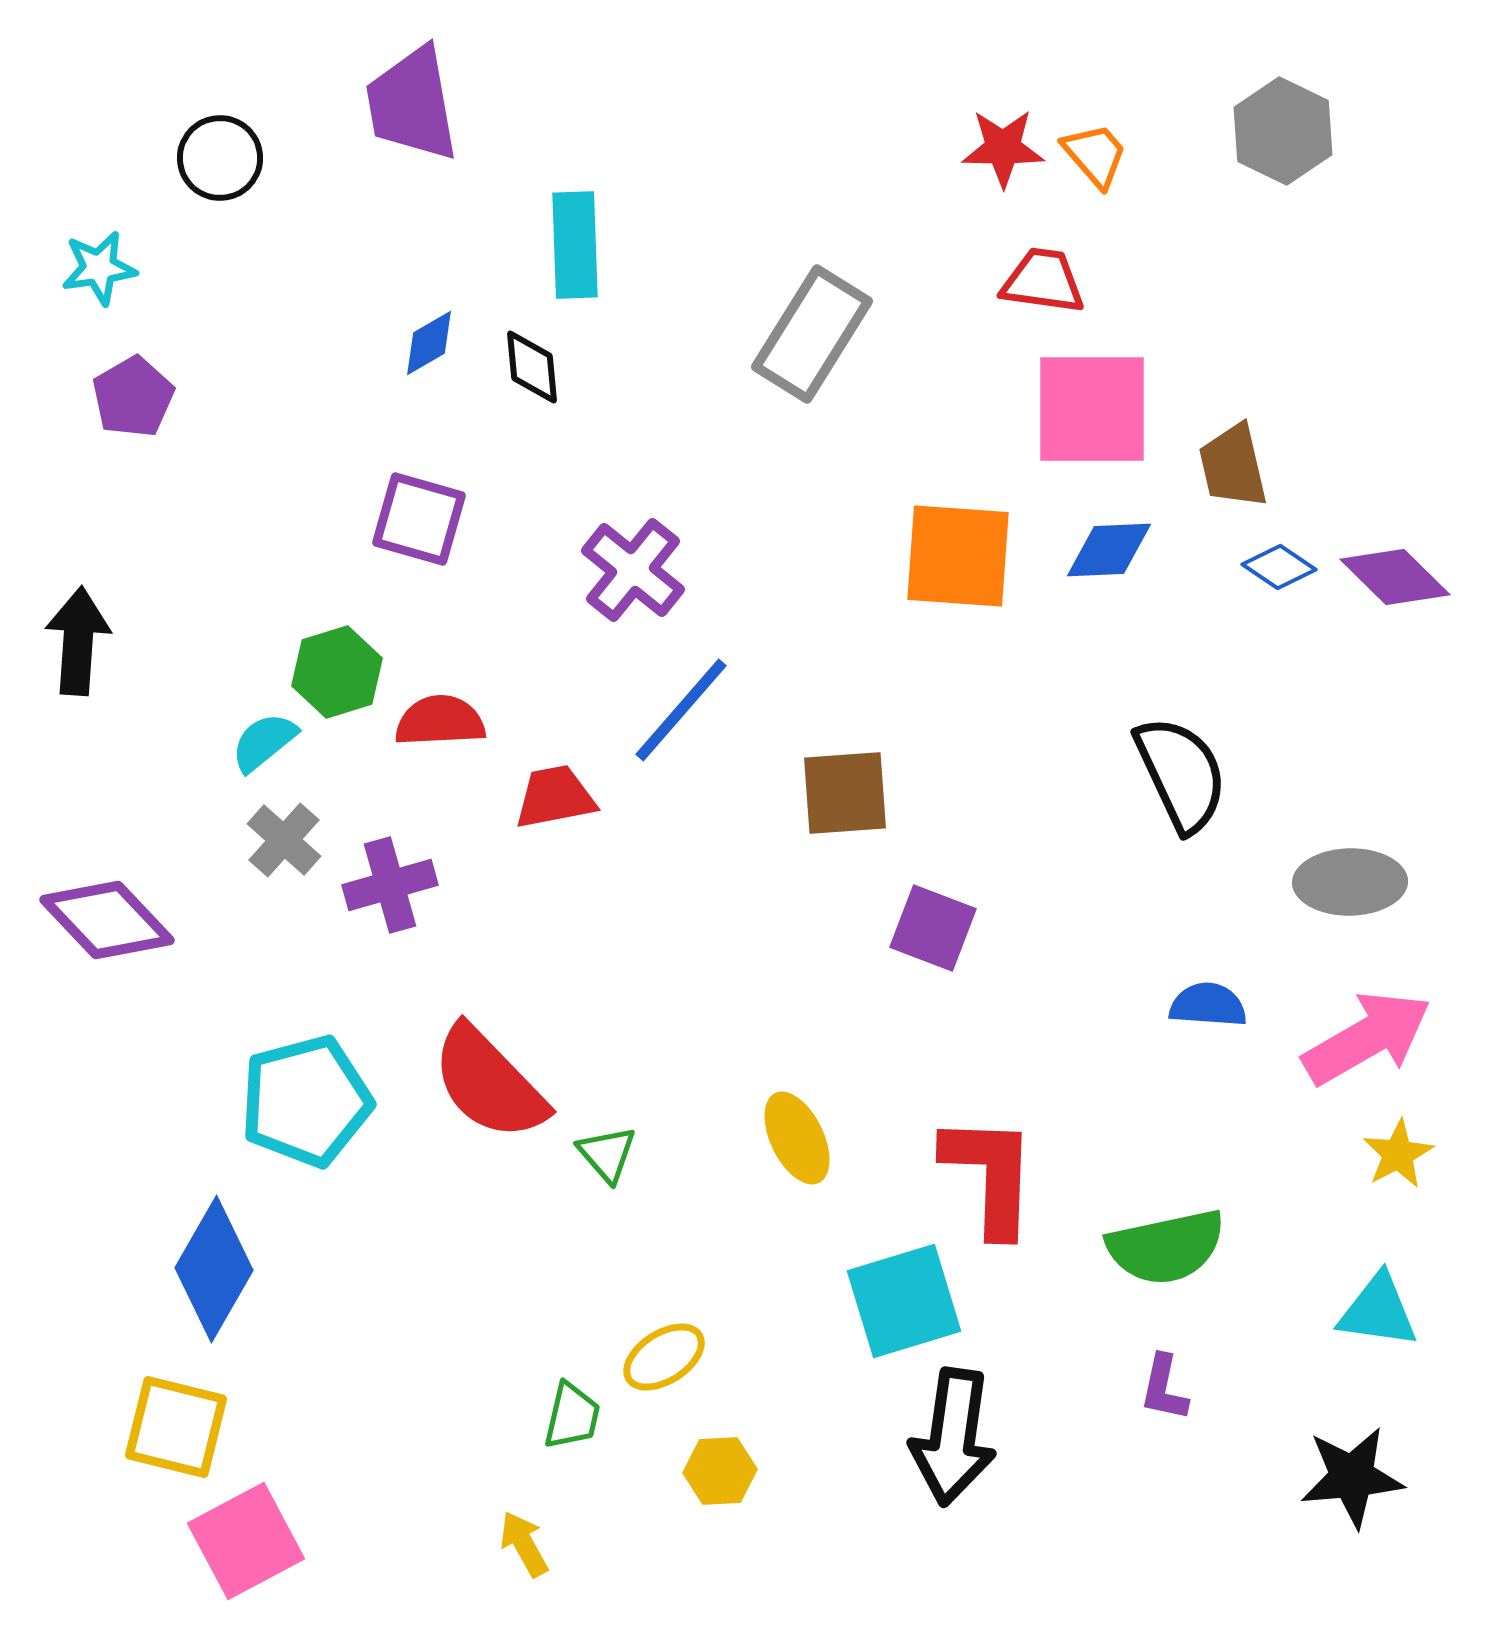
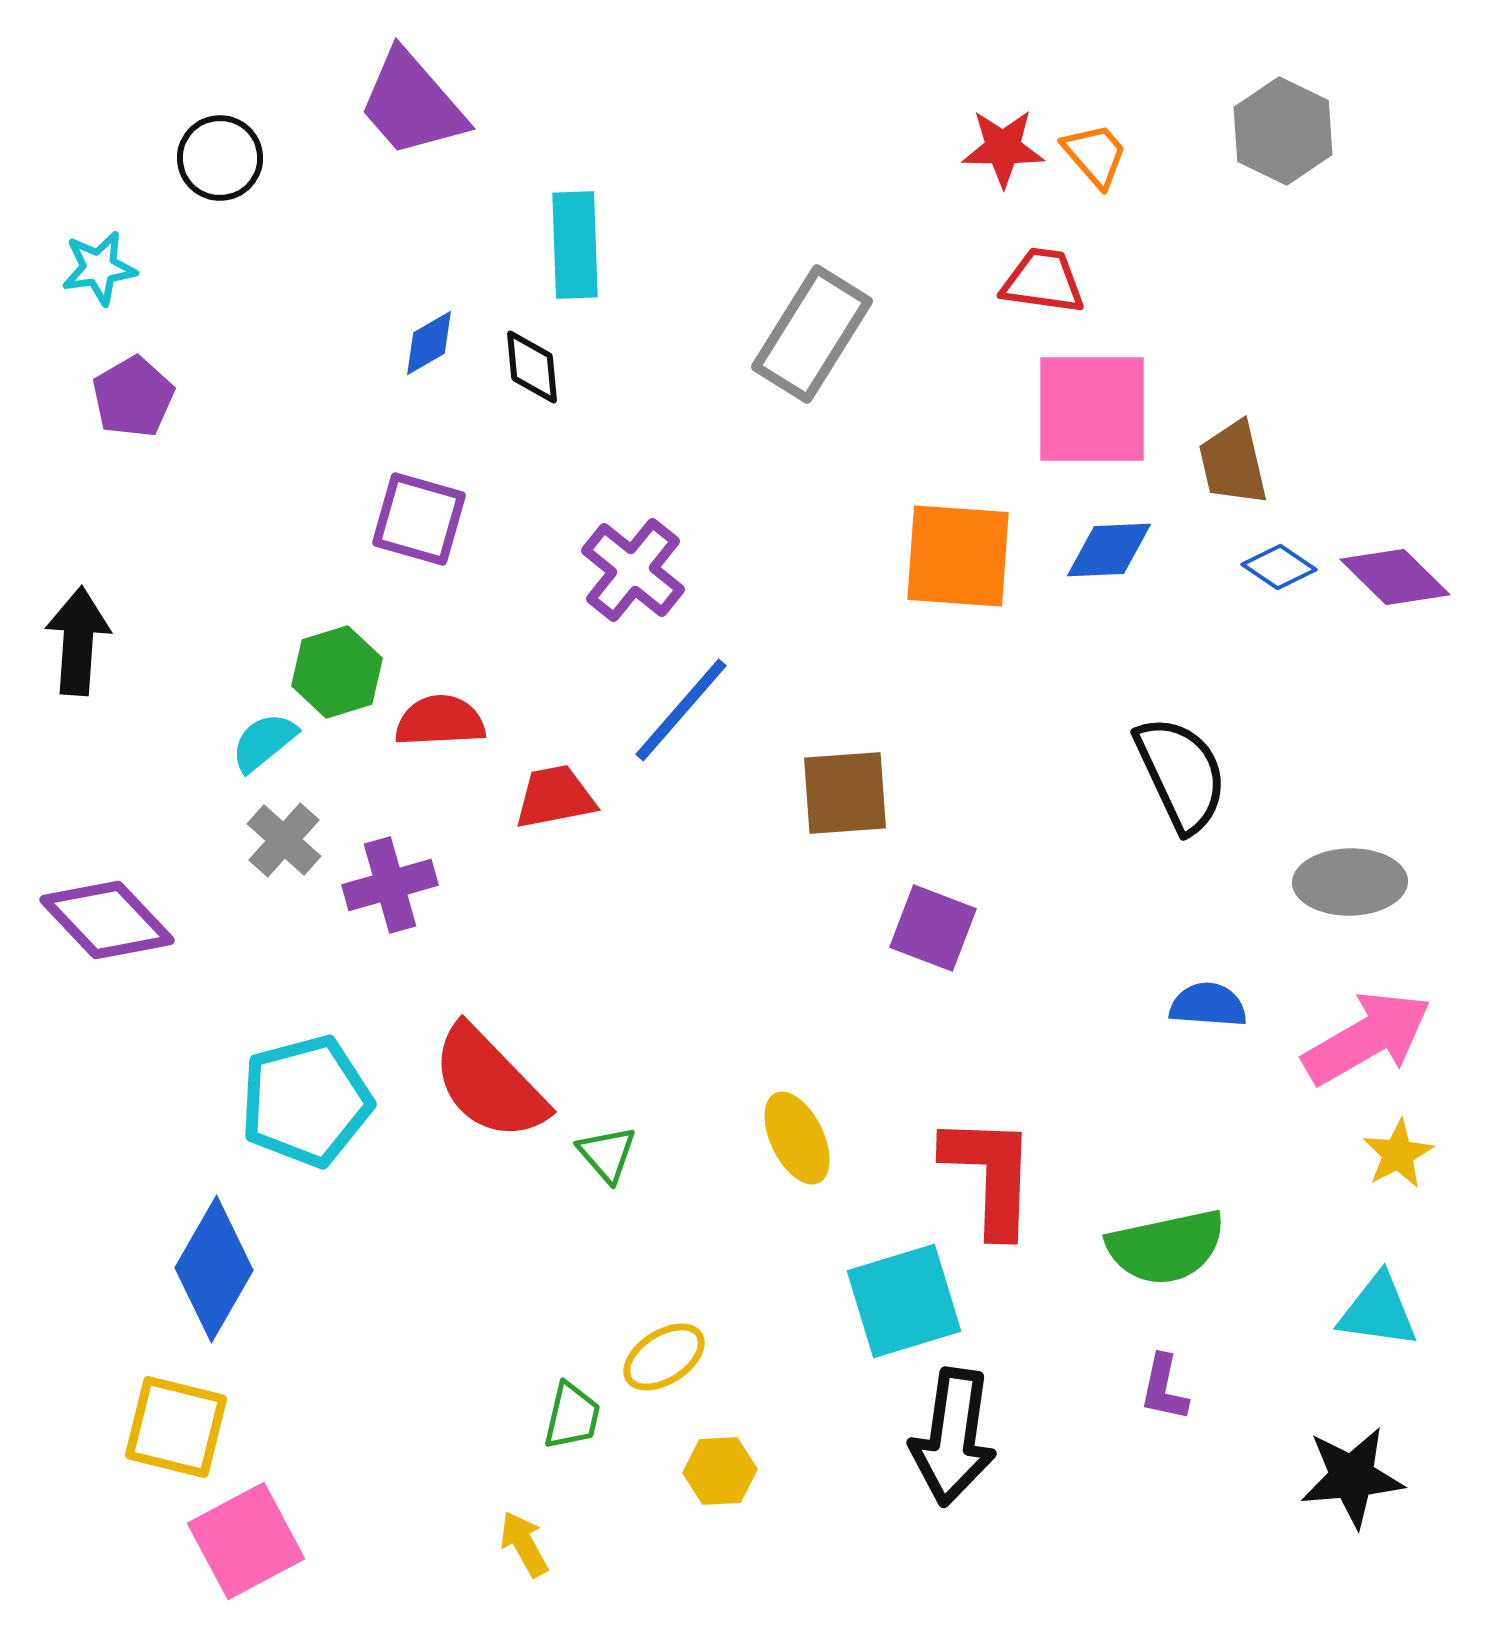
purple trapezoid at (412, 104): rotated 31 degrees counterclockwise
brown trapezoid at (1233, 466): moved 3 px up
